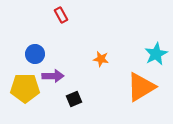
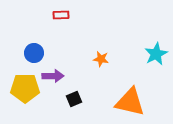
red rectangle: rotated 63 degrees counterclockwise
blue circle: moved 1 px left, 1 px up
orange triangle: moved 11 px left, 15 px down; rotated 44 degrees clockwise
